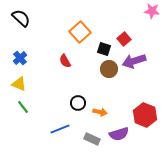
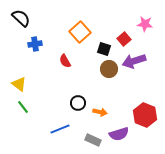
pink star: moved 7 px left, 13 px down
blue cross: moved 15 px right, 14 px up; rotated 32 degrees clockwise
yellow triangle: rotated 14 degrees clockwise
gray rectangle: moved 1 px right, 1 px down
